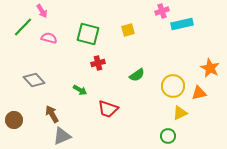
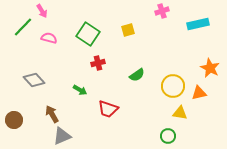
cyan rectangle: moved 16 px right
green square: rotated 20 degrees clockwise
yellow triangle: rotated 35 degrees clockwise
